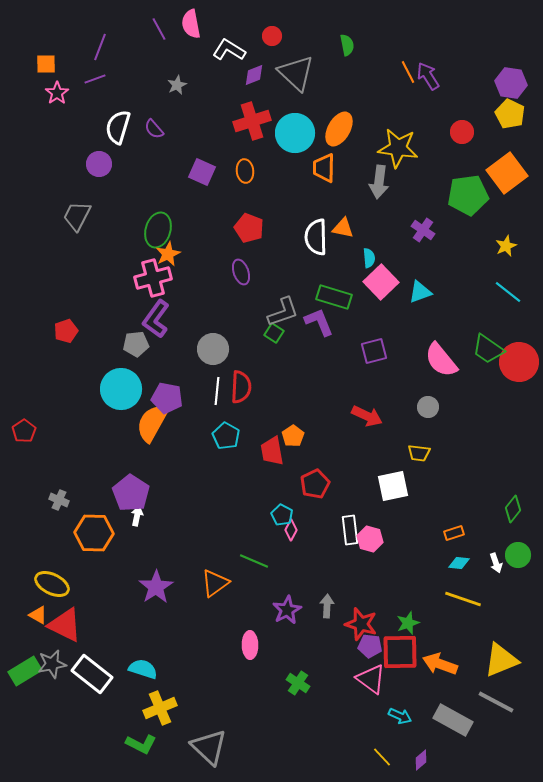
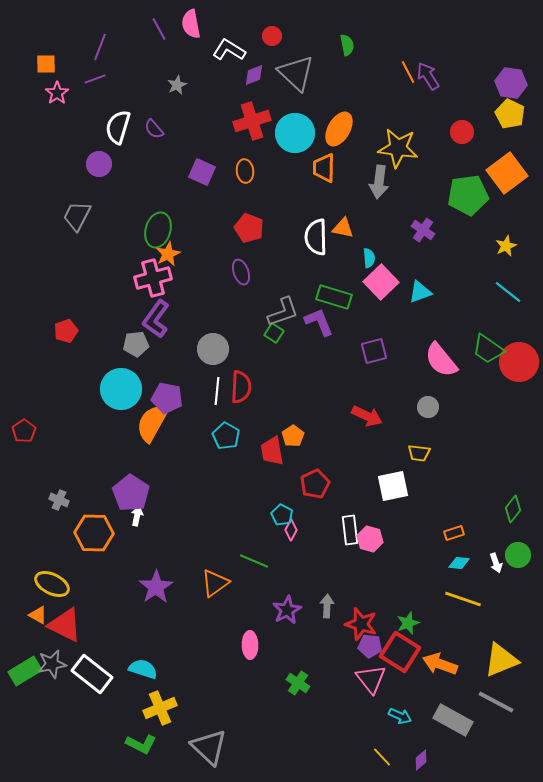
red square at (400, 652): rotated 33 degrees clockwise
pink triangle at (371, 679): rotated 16 degrees clockwise
